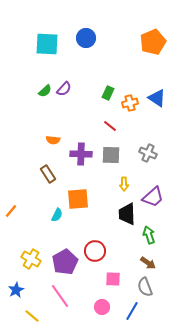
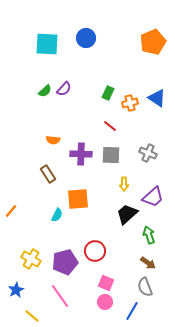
black trapezoid: rotated 50 degrees clockwise
purple pentagon: rotated 15 degrees clockwise
pink square: moved 7 px left, 4 px down; rotated 21 degrees clockwise
pink circle: moved 3 px right, 5 px up
